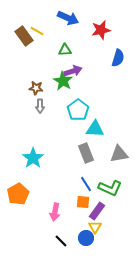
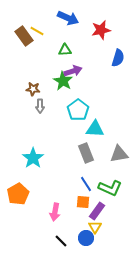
brown star: moved 3 px left, 1 px down
